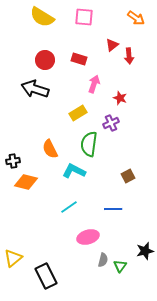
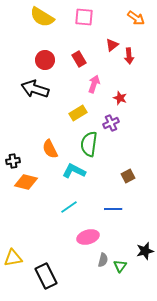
red rectangle: rotated 42 degrees clockwise
yellow triangle: rotated 30 degrees clockwise
